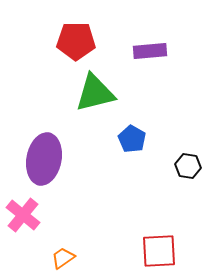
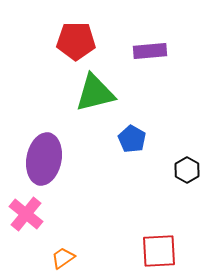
black hexagon: moved 1 px left, 4 px down; rotated 20 degrees clockwise
pink cross: moved 3 px right, 1 px up
